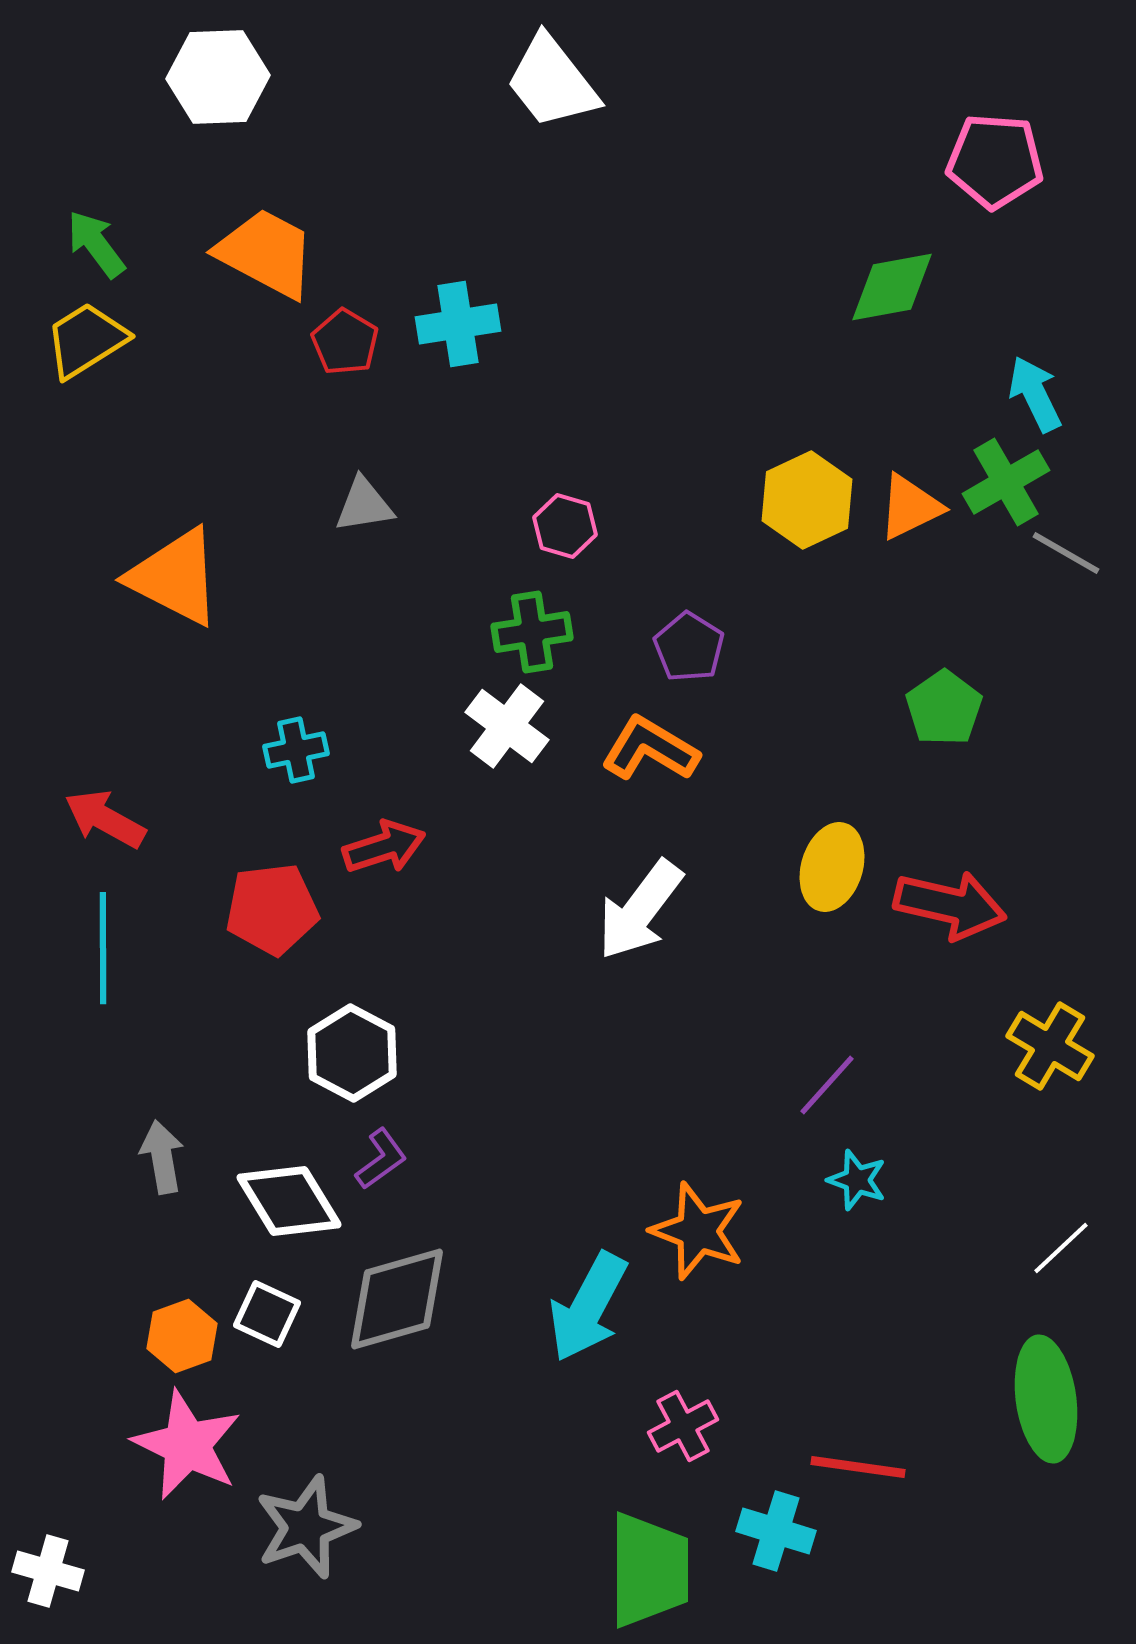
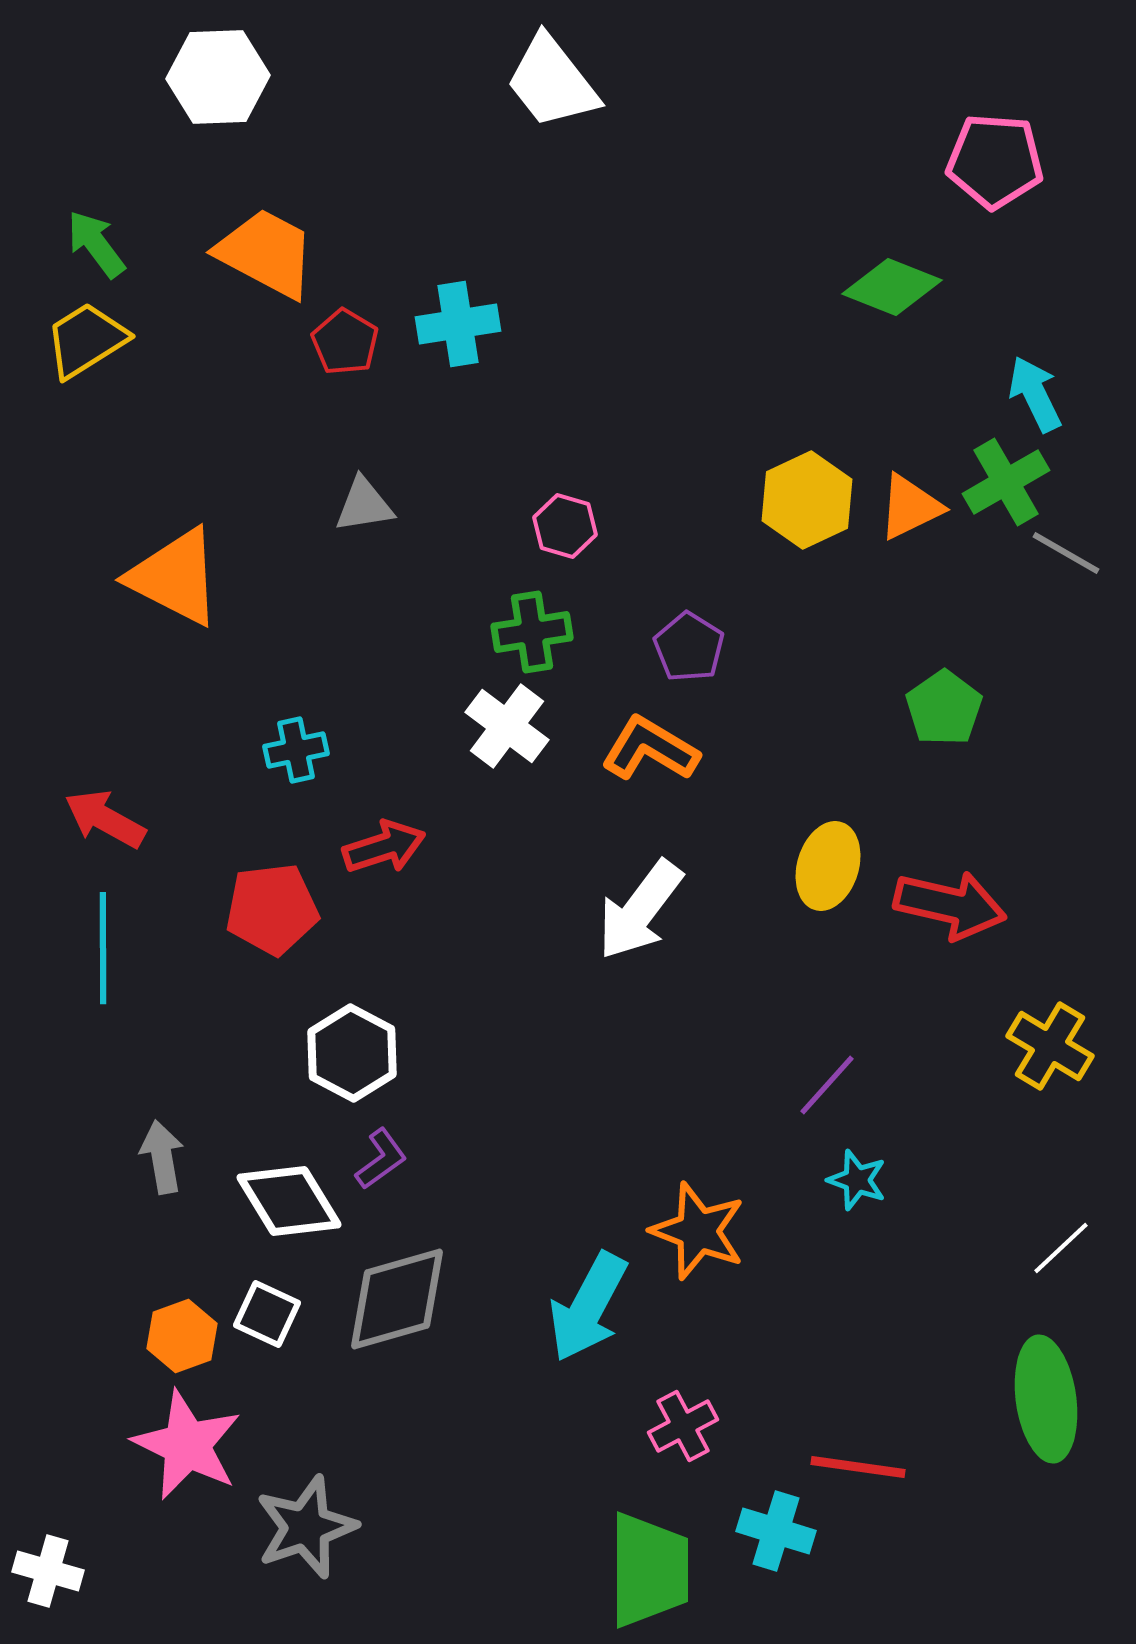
green diamond at (892, 287): rotated 32 degrees clockwise
yellow ellipse at (832, 867): moved 4 px left, 1 px up
